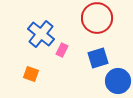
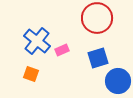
blue cross: moved 4 px left, 7 px down
pink rectangle: rotated 40 degrees clockwise
